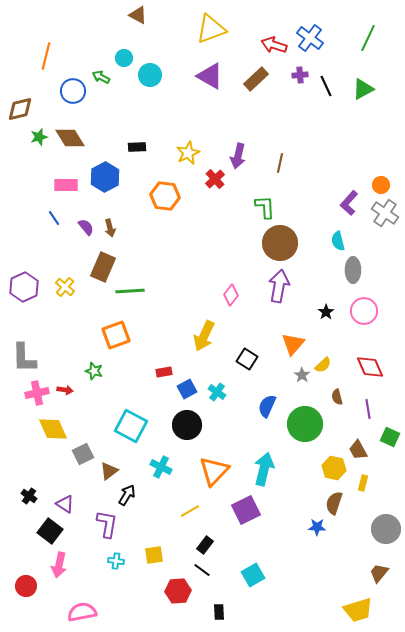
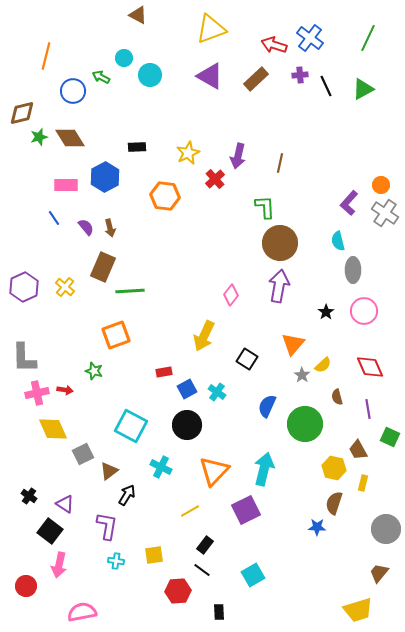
brown diamond at (20, 109): moved 2 px right, 4 px down
purple L-shape at (107, 524): moved 2 px down
